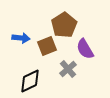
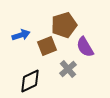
brown pentagon: rotated 15 degrees clockwise
blue arrow: moved 3 px up; rotated 24 degrees counterclockwise
purple semicircle: moved 2 px up
